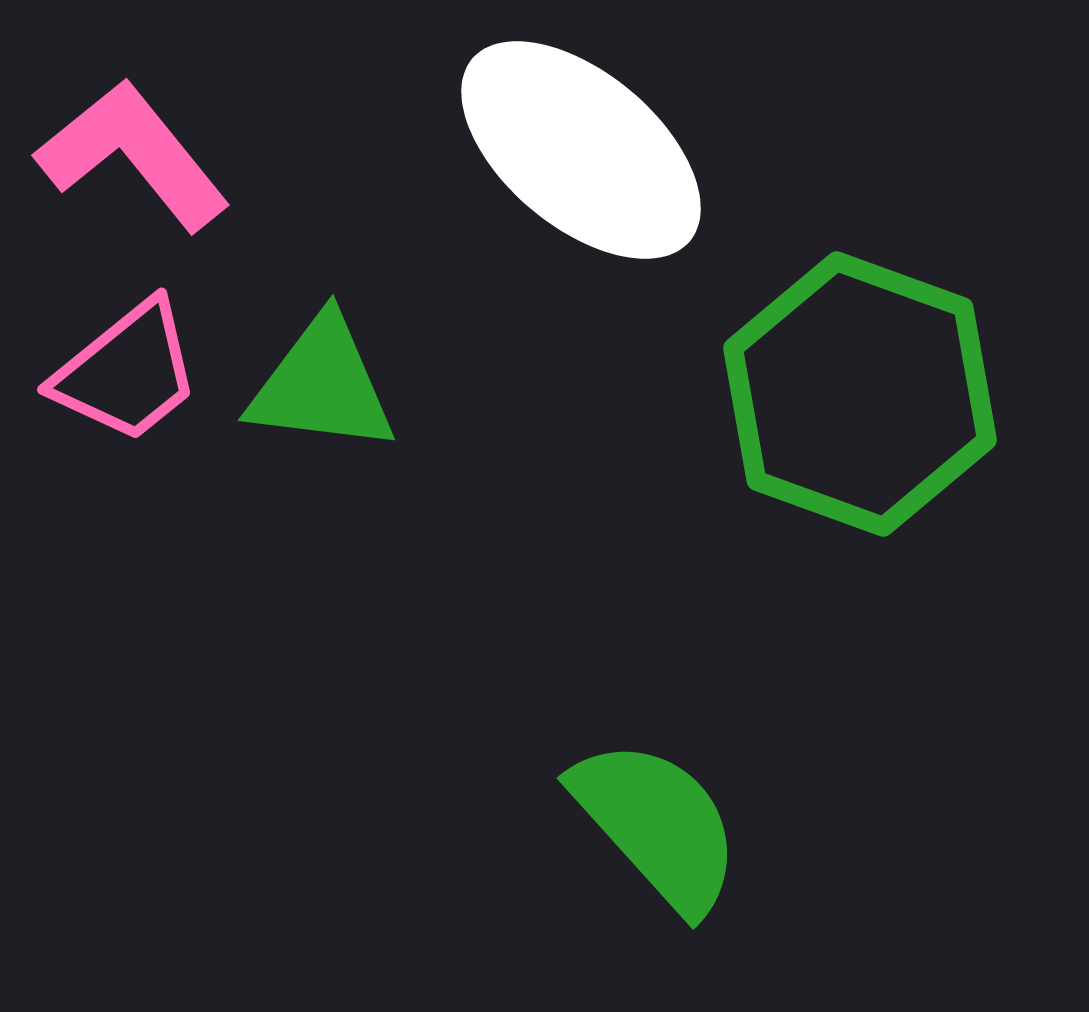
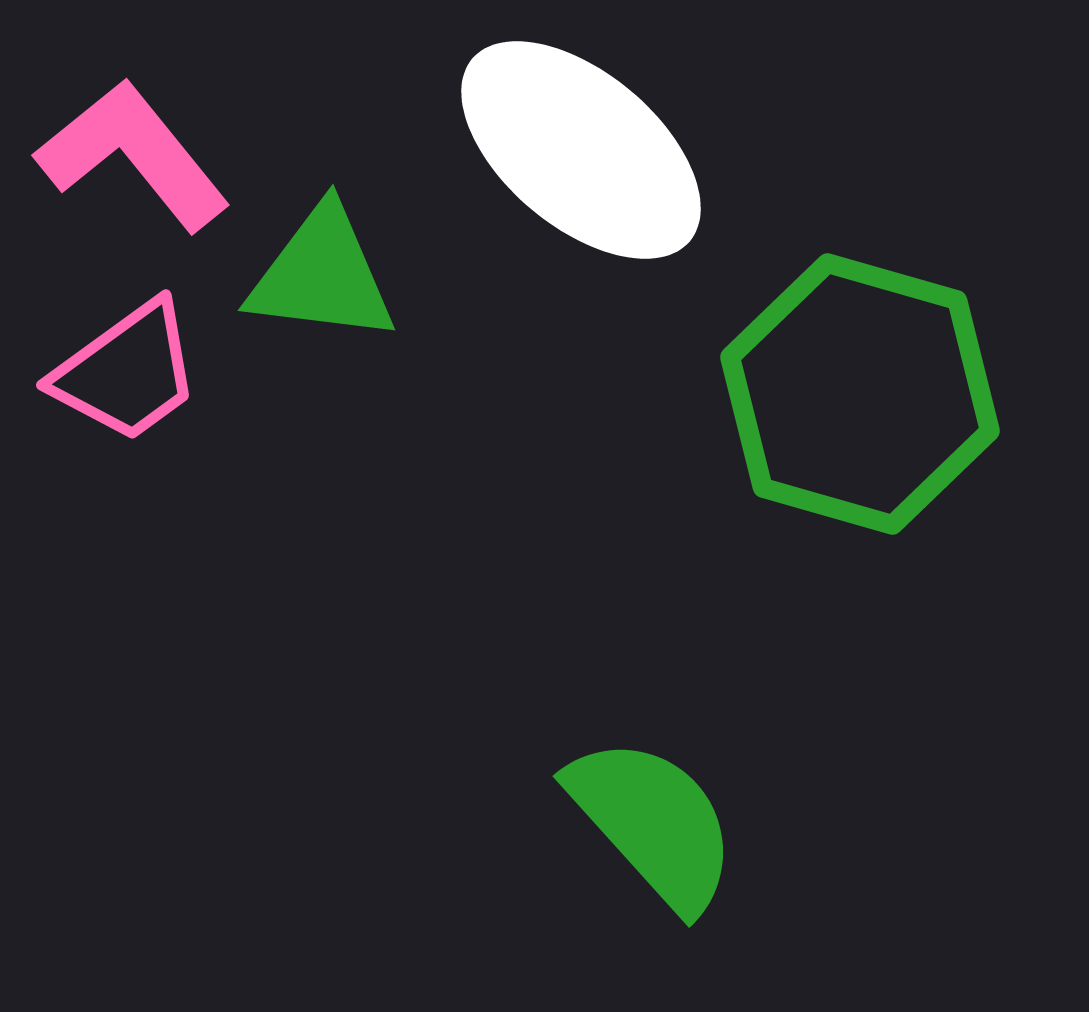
pink trapezoid: rotated 3 degrees clockwise
green triangle: moved 110 px up
green hexagon: rotated 4 degrees counterclockwise
green semicircle: moved 4 px left, 2 px up
